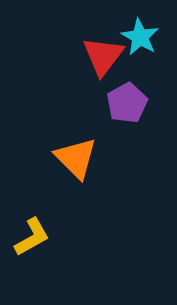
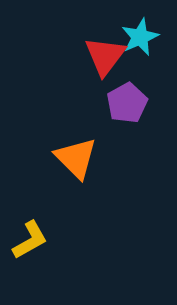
cyan star: rotated 18 degrees clockwise
red triangle: moved 2 px right
yellow L-shape: moved 2 px left, 3 px down
